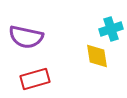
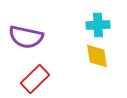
cyan cross: moved 13 px left, 4 px up; rotated 15 degrees clockwise
red rectangle: rotated 28 degrees counterclockwise
